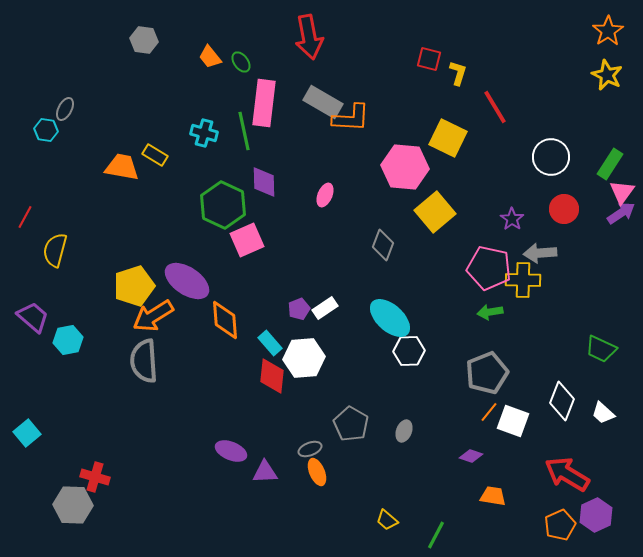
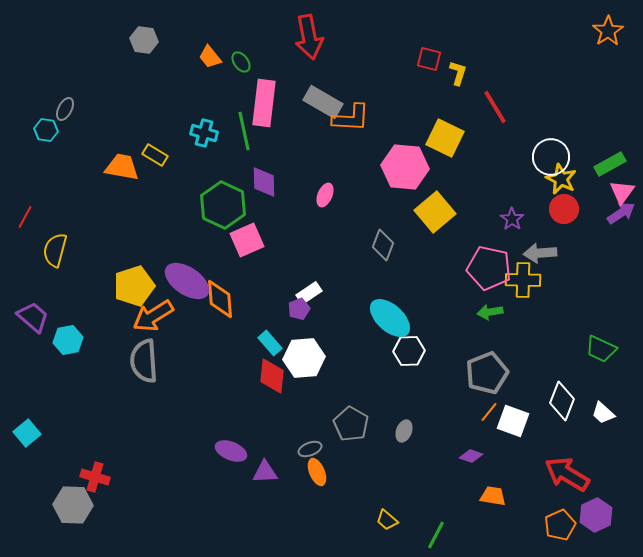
yellow star at (607, 75): moved 46 px left, 104 px down
yellow square at (448, 138): moved 3 px left
green rectangle at (610, 164): rotated 28 degrees clockwise
white rectangle at (325, 308): moved 16 px left, 15 px up
orange diamond at (225, 320): moved 5 px left, 21 px up
